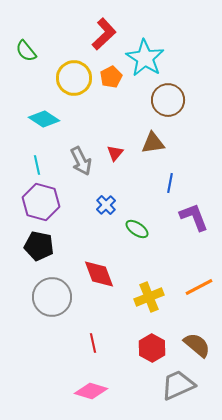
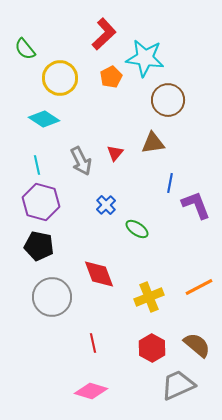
green semicircle: moved 1 px left, 2 px up
cyan star: rotated 24 degrees counterclockwise
yellow circle: moved 14 px left
purple L-shape: moved 2 px right, 12 px up
